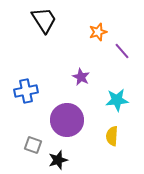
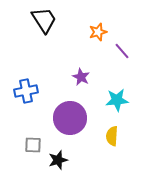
purple circle: moved 3 px right, 2 px up
gray square: rotated 18 degrees counterclockwise
